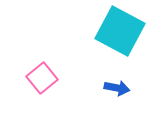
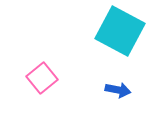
blue arrow: moved 1 px right, 2 px down
